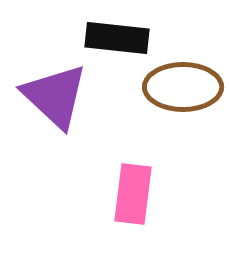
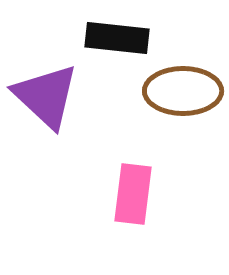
brown ellipse: moved 4 px down
purple triangle: moved 9 px left
